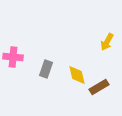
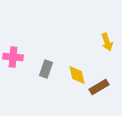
yellow arrow: rotated 48 degrees counterclockwise
